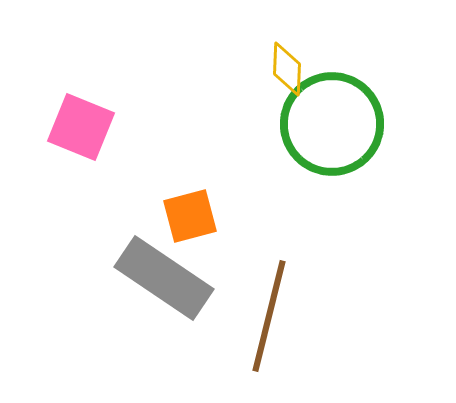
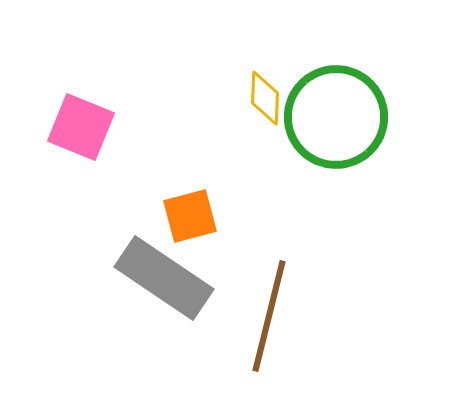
yellow diamond: moved 22 px left, 29 px down
green circle: moved 4 px right, 7 px up
